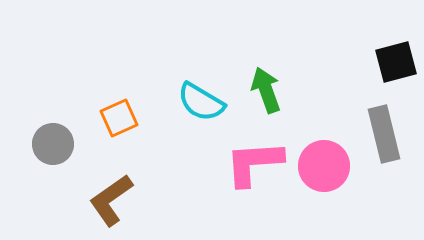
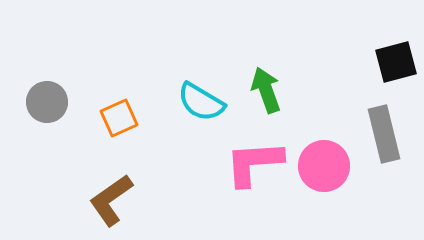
gray circle: moved 6 px left, 42 px up
